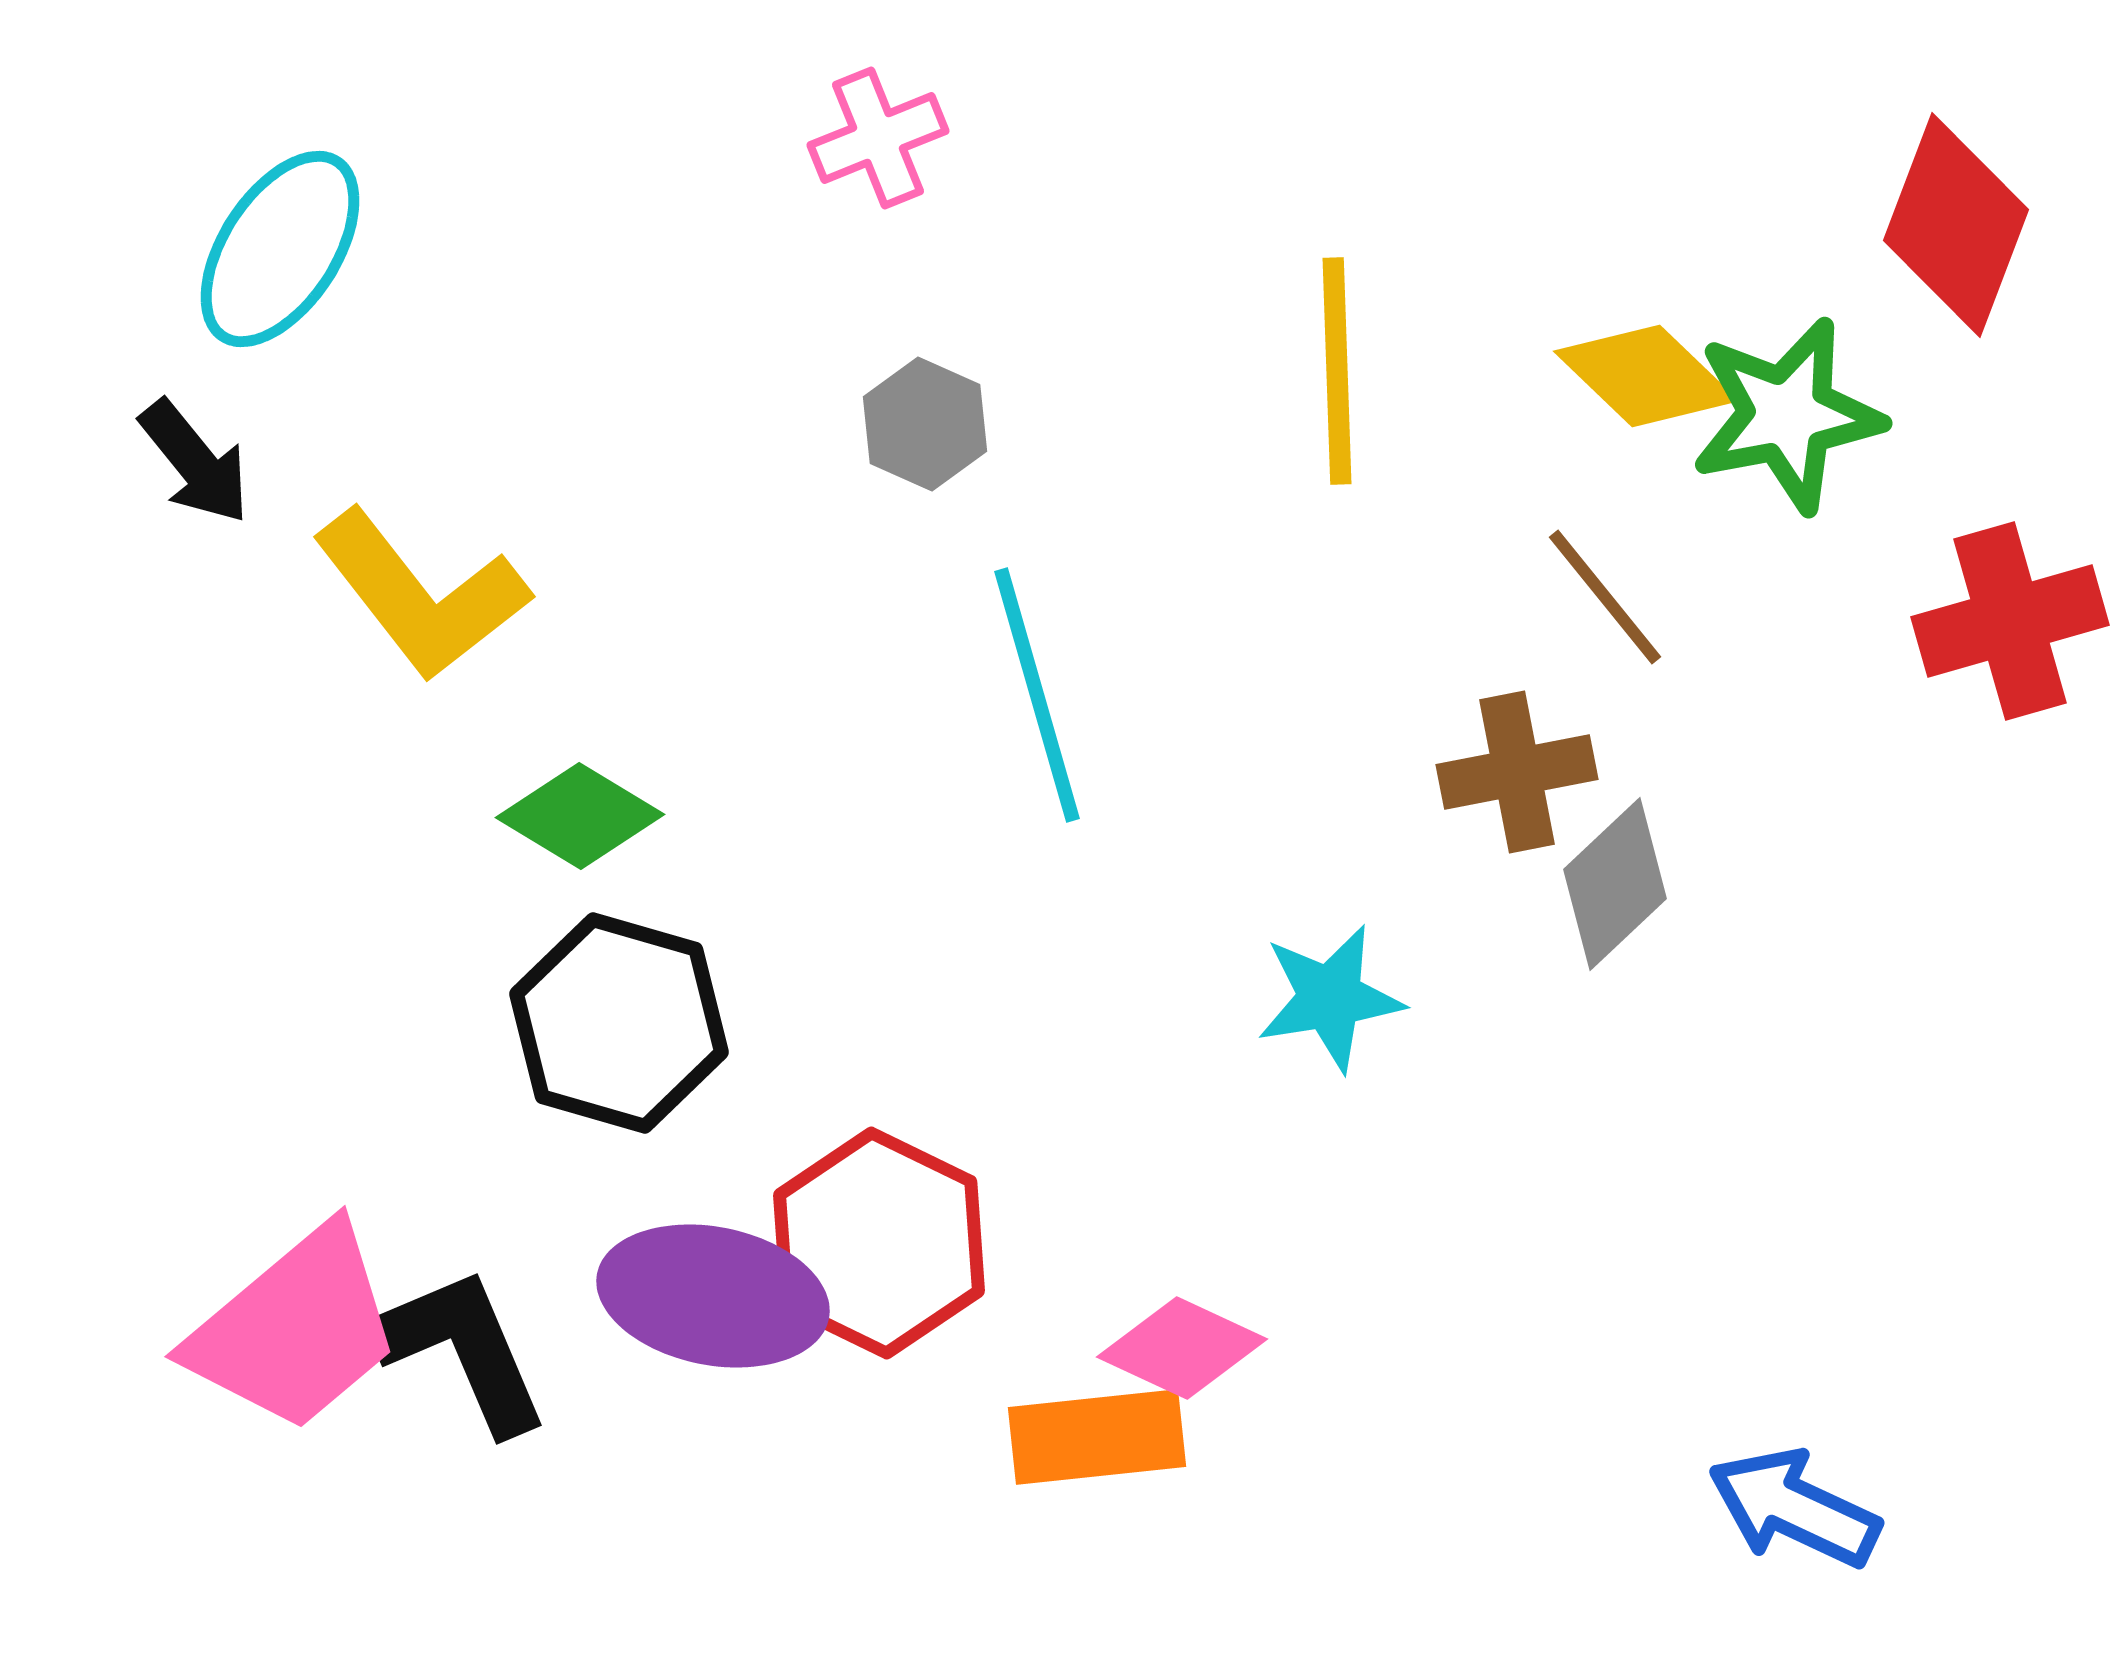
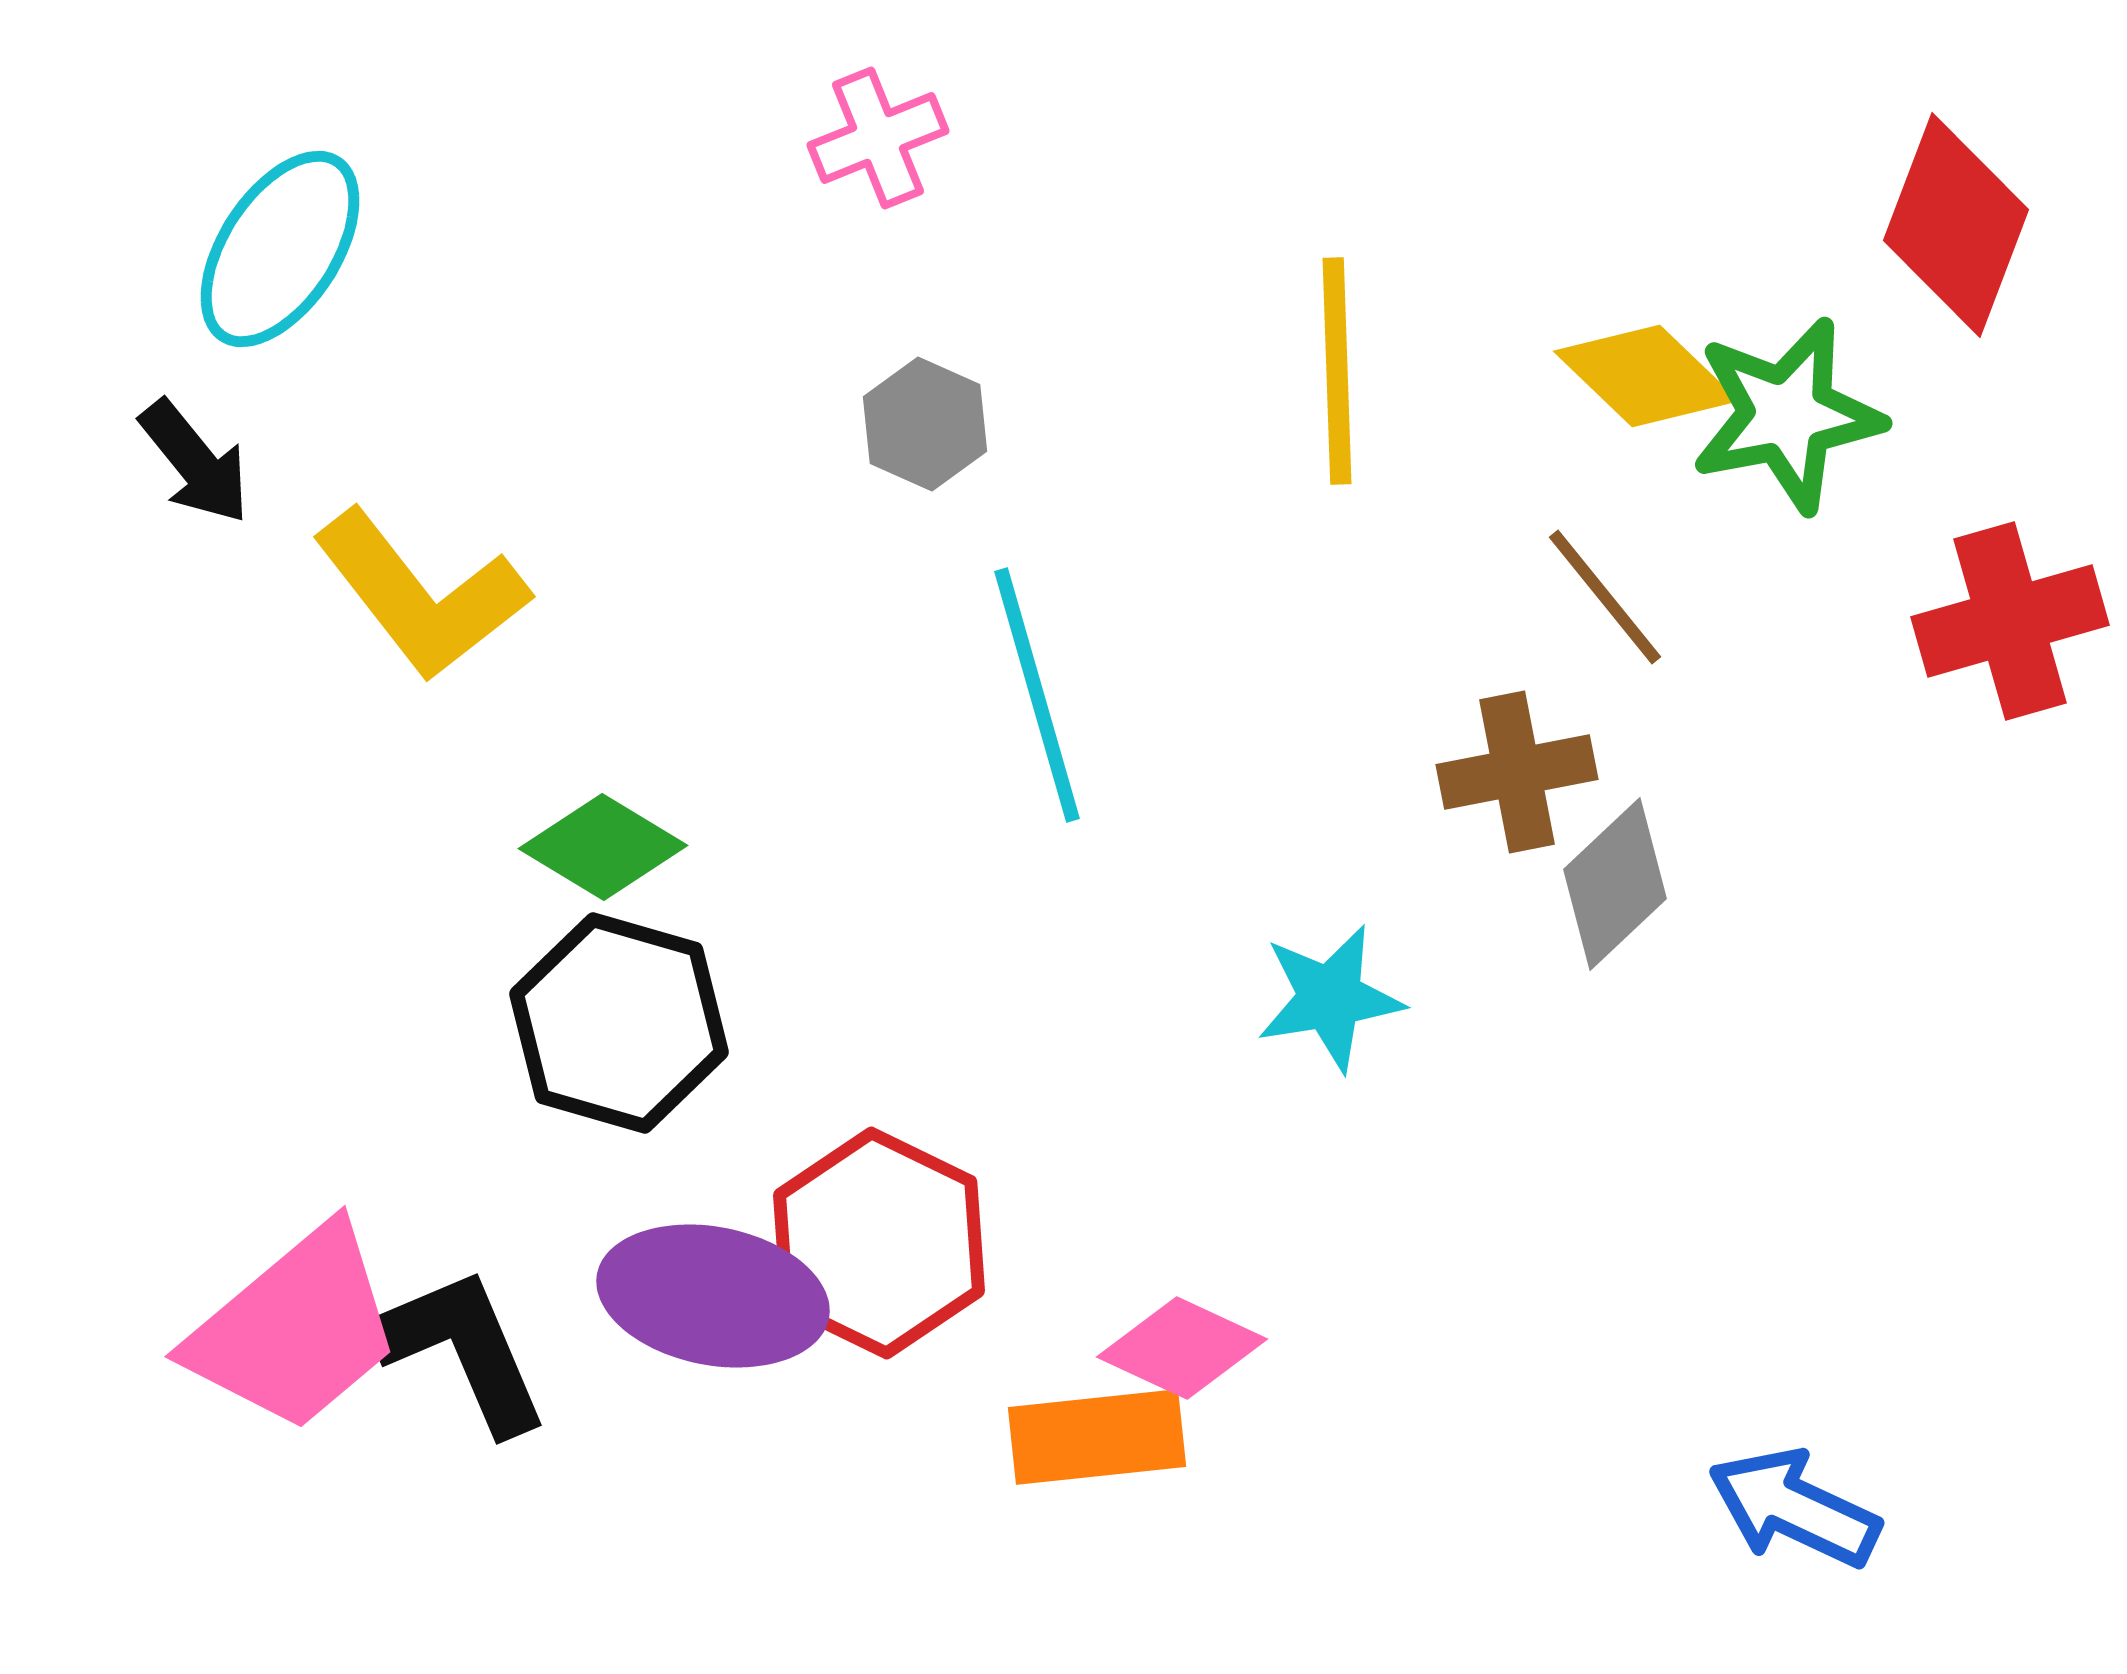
green diamond: moved 23 px right, 31 px down
